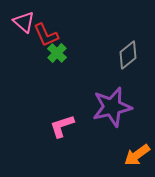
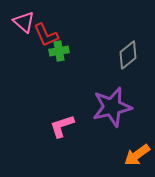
green cross: moved 2 px right, 2 px up; rotated 36 degrees clockwise
